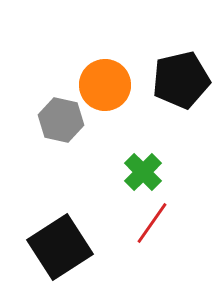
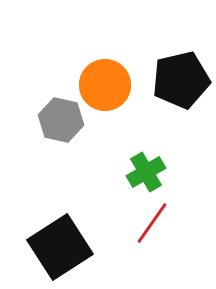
green cross: moved 3 px right; rotated 15 degrees clockwise
